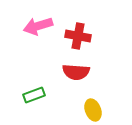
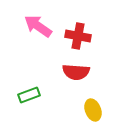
pink arrow: rotated 52 degrees clockwise
green rectangle: moved 5 px left
